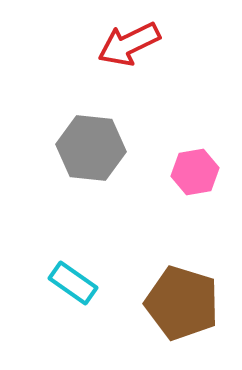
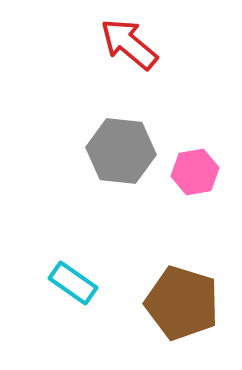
red arrow: rotated 66 degrees clockwise
gray hexagon: moved 30 px right, 3 px down
